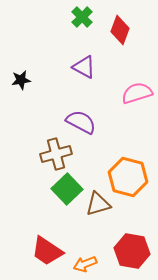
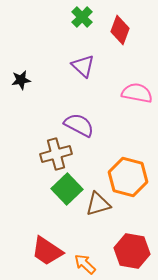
purple triangle: moved 1 px left, 1 px up; rotated 15 degrees clockwise
pink semicircle: rotated 28 degrees clockwise
purple semicircle: moved 2 px left, 3 px down
orange arrow: rotated 65 degrees clockwise
